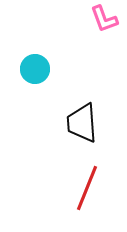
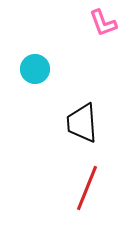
pink L-shape: moved 1 px left, 4 px down
